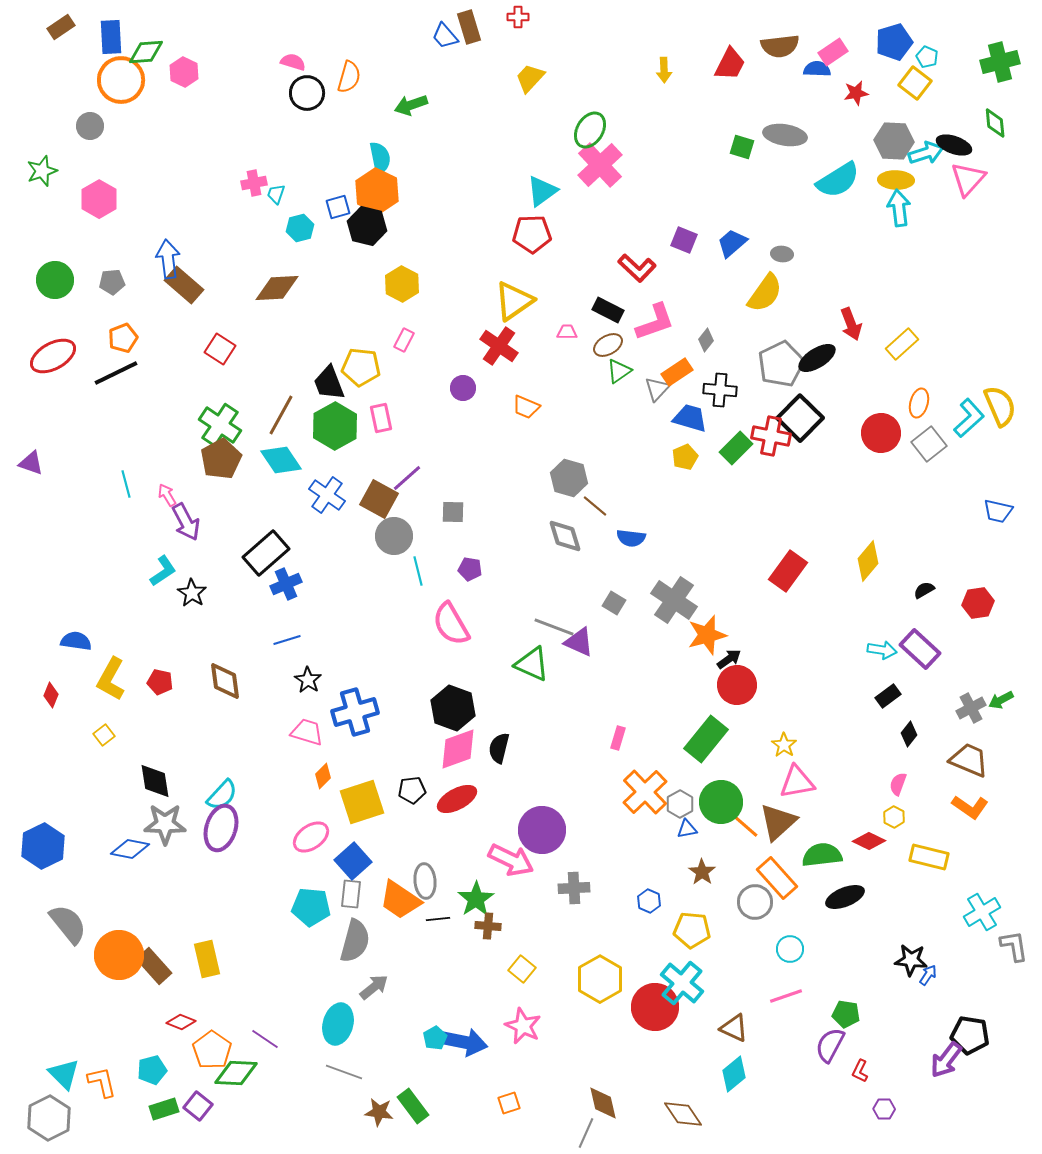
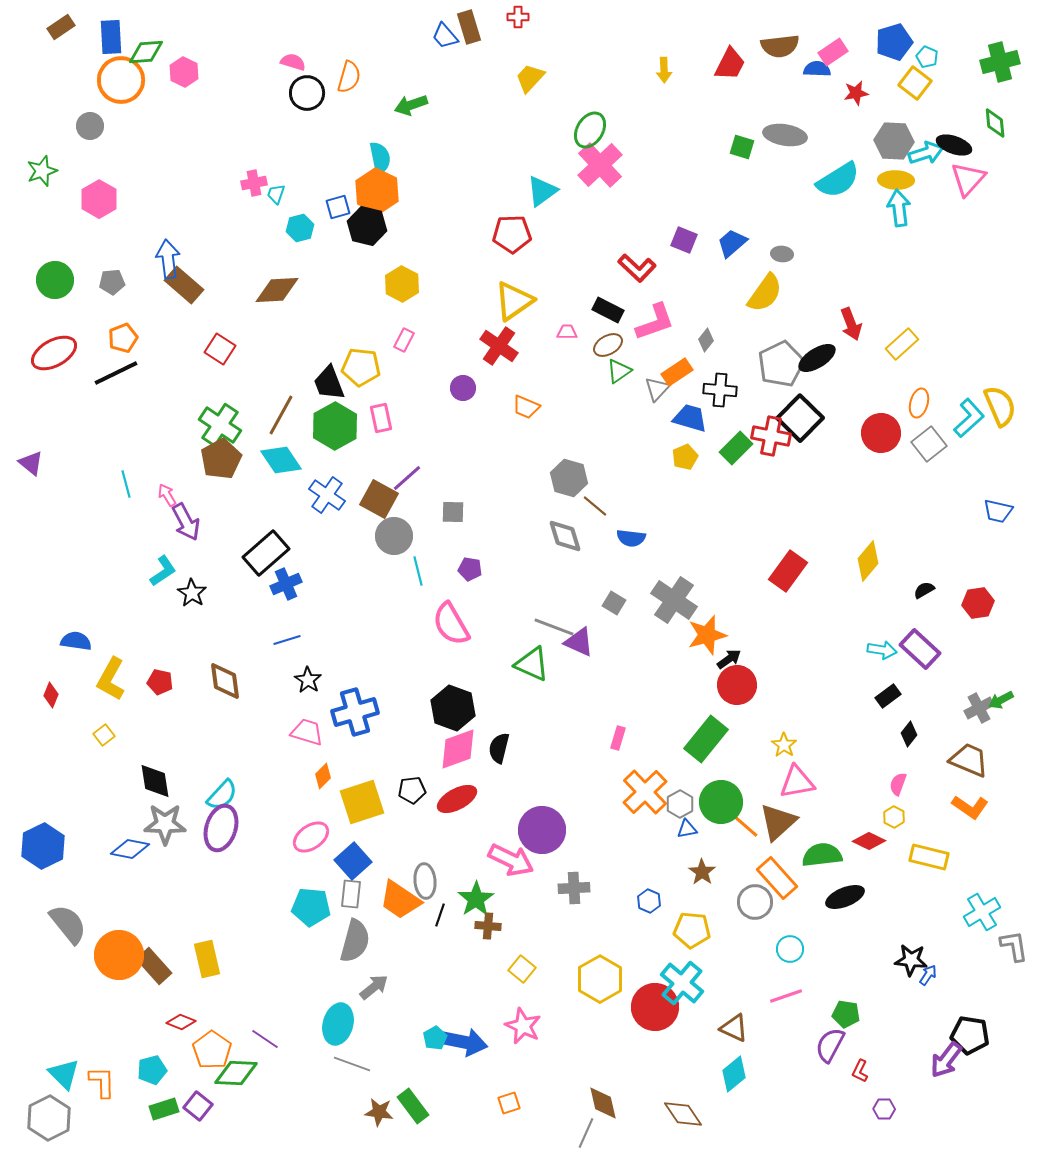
red pentagon at (532, 234): moved 20 px left
brown diamond at (277, 288): moved 2 px down
red ellipse at (53, 356): moved 1 px right, 3 px up
purple triangle at (31, 463): rotated 20 degrees clockwise
gray cross at (971, 708): moved 8 px right
black line at (438, 919): moved 2 px right, 4 px up; rotated 65 degrees counterclockwise
gray line at (344, 1072): moved 8 px right, 8 px up
orange L-shape at (102, 1082): rotated 12 degrees clockwise
